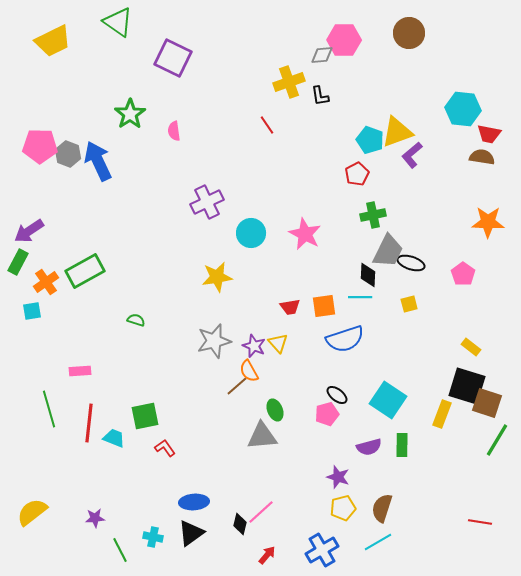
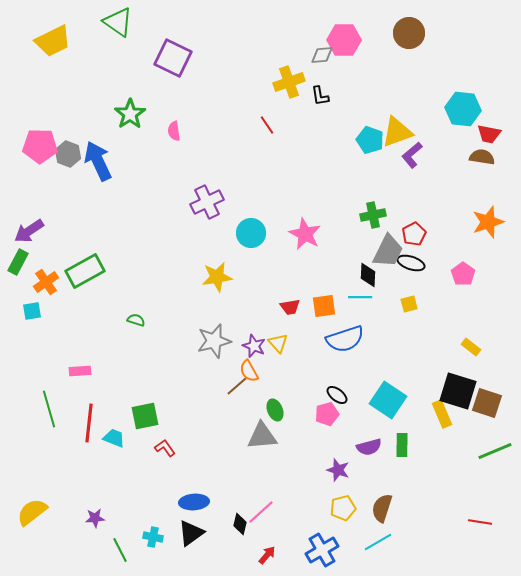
red pentagon at (357, 174): moved 57 px right, 60 px down
orange star at (488, 222): rotated 20 degrees counterclockwise
black square at (467, 386): moved 9 px left, 5 px down
yellow rectangle at (442, 414): rotated 44 degrees counterclockwise
green line at (497, 440): moved 2 px left, 11 px down; rotated 36 degrees clockwise
purple star at (338, 477): moved 7 px up
